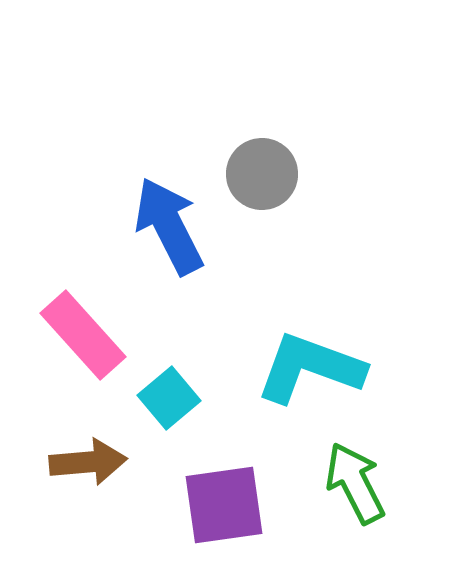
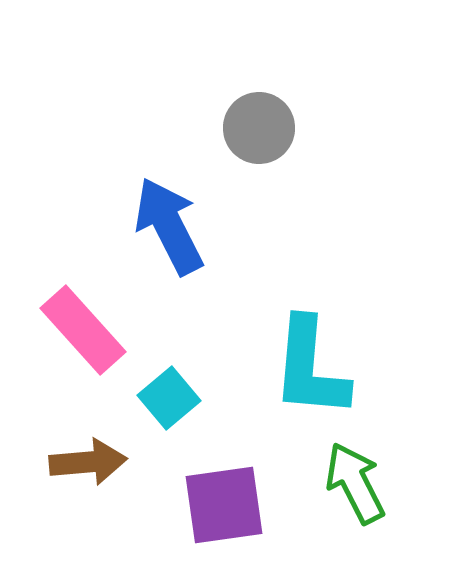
gray circle: moved 3 px left, 46 px up
pink rectangle: moved 5 px up
cyan L-shape: rotated 105 degrees counterclockwise
